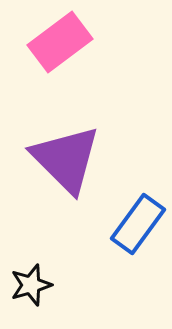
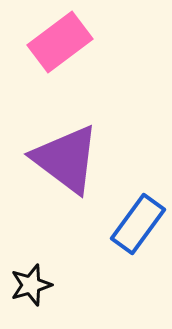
purple triangle: rotated 8 degrees counterclockwise
